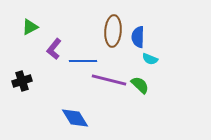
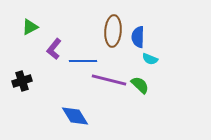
blue diamond: moved 2 px up
